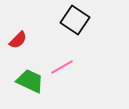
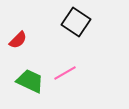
black square: moved 1 px right, 2 px down
pink line: moved 3 px right, 6 px down
